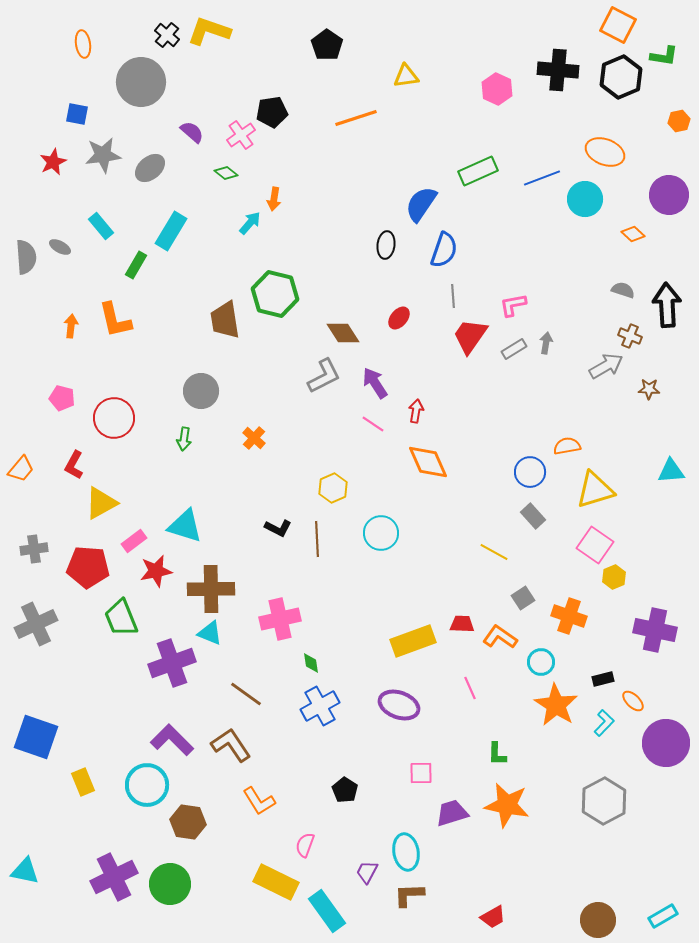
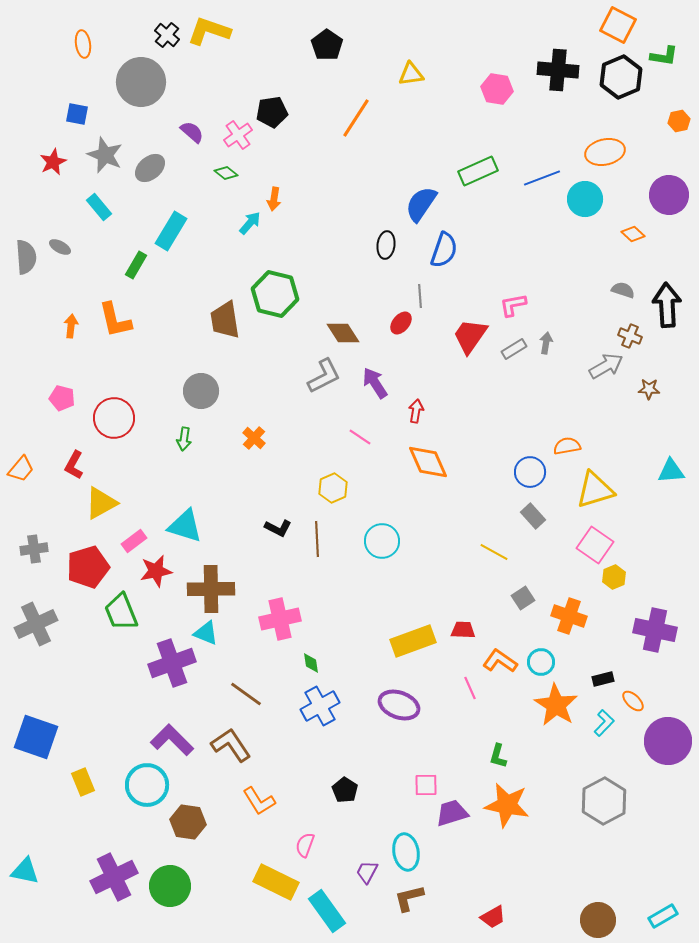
yellow triangle at (406, 76): moved 5 px right, 2 px up
pink hexagon at (497, 89): rotated 16 degrees counterclockwise
orange line at (356, 118): rotated 39 degrees counterclockwise
pink cross at (241, 135): moved 3 px left
orange ellipse at (605, 152): rotated 33 degrees counterclockwise
gray star at (103, 155): moved 2 px right; rotated 30 degrees clockwise
cyan rectangle at (101, 226): moved 2 px left, 19 px up
gray line at (453, 296): moved 33 px left
red ellipse at (399, 318): moved 2 px right, 5 px down
pink line at (373, 424): moved 13 px left, 13 px down
cyan circle at (381, 533): moved 1 px right, 8 px down
red pentagon at (88, 567): rotated 21 degrees counterclockwise
green trapezoid at (121, 618): moved 6 px up
red trapezoid at (462, 624): moved 1 px right, 6 px down
cyan triangle at (210, 633): moved 4 px left
orange L-shape at (500, 637): moved 24 px down
purple circle at (666, 743): moved 2 px right, 2 px up
green L-shape at (497, 754): moved 1 px right, 2 px down; rotated 15 degrees clockwise
pink square at (421, 773): moved 5 px right, 12 px down
green circle at (170, 884): moved 2 px down
brown L-shape at (409, 895): moved 3 px down; rotated 12 degrees counterclockwise
